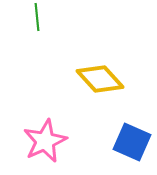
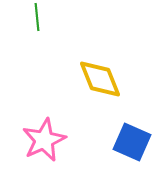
yellow diamond: rotated 21 degrees clockwise
pink star: moved 1 px left, 1 px up
